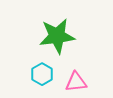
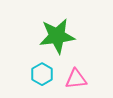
pink triangle: moved 3 px up
